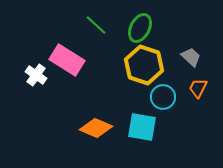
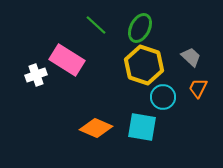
white cross: rotated 35 degrees clockwise
